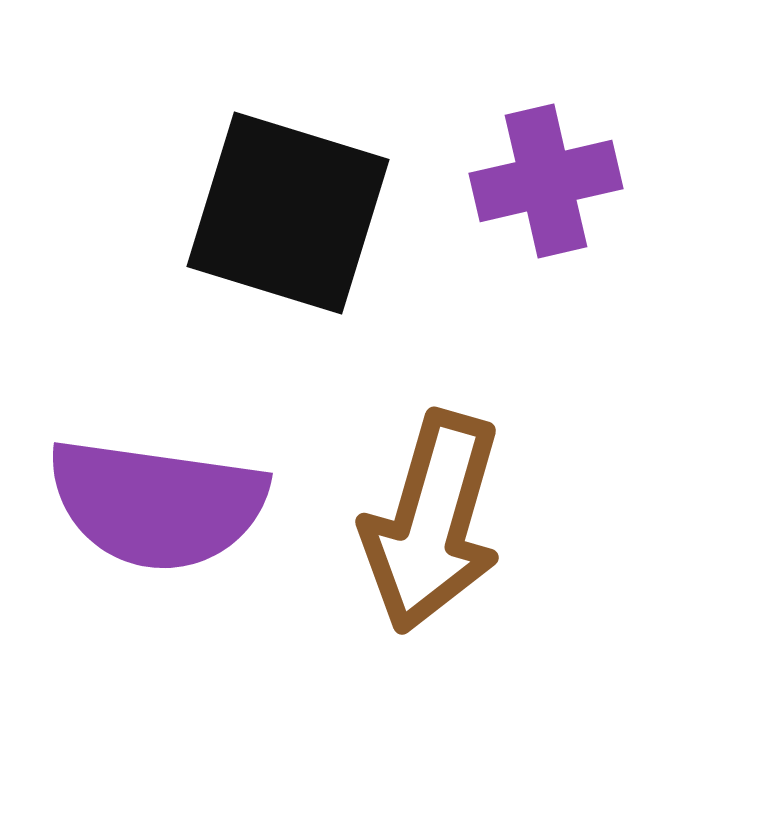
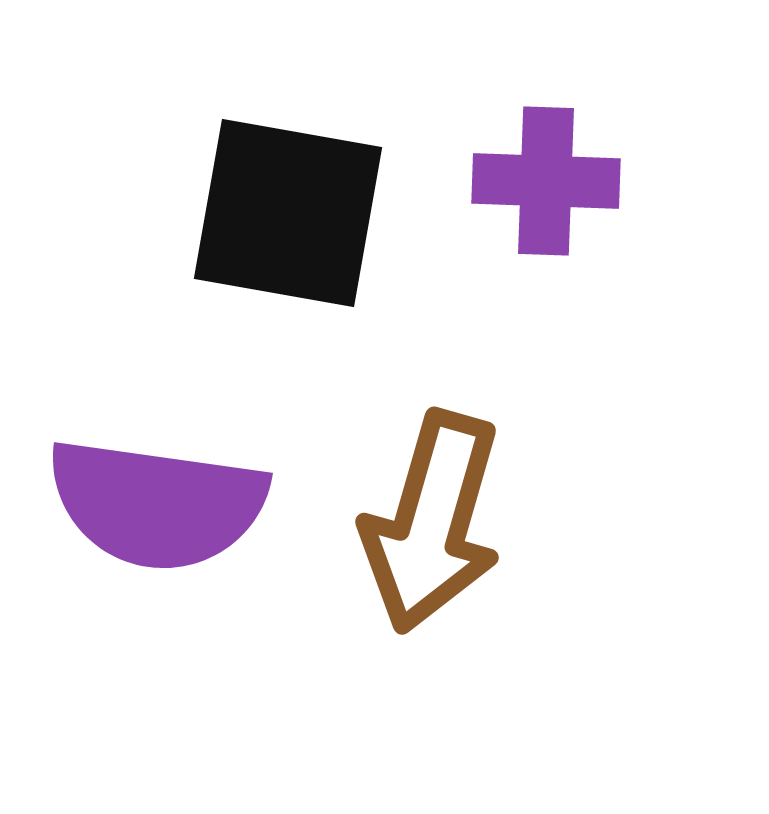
purple cross: rotated 15 degrees clockwise
black square: rotated 7 degrees counterclockwise
